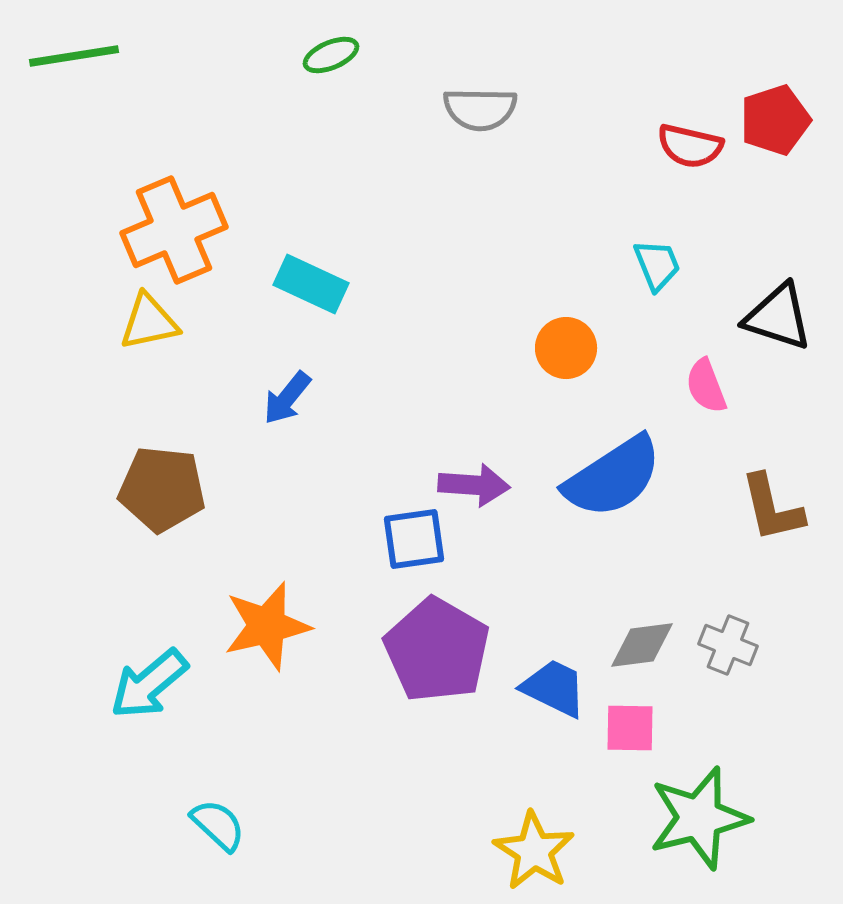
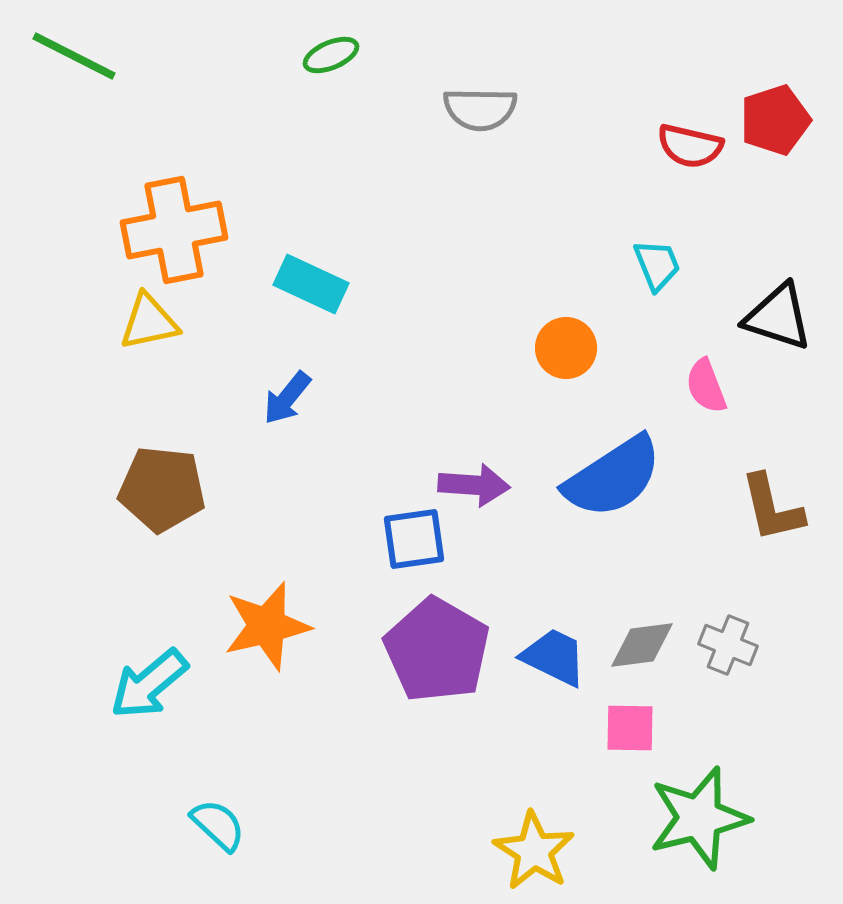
green line: rotated 36 degrees clockwise
orange cross: rotated 12 degrees clockwise
blue trapezoid: moved 31 px up
